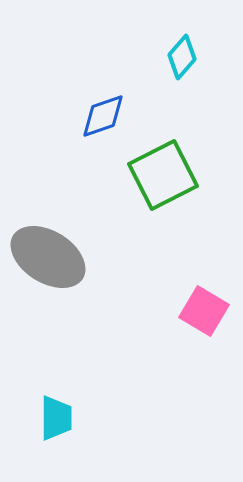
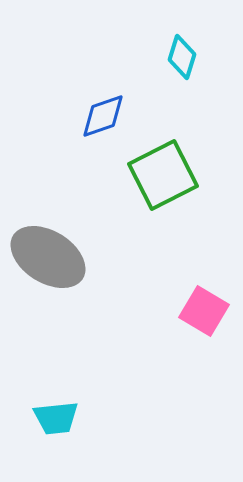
cyan diamond: rotated 24 degrees counterclockwise
cyan trapezoid: rotated 84 degrees clockwise
